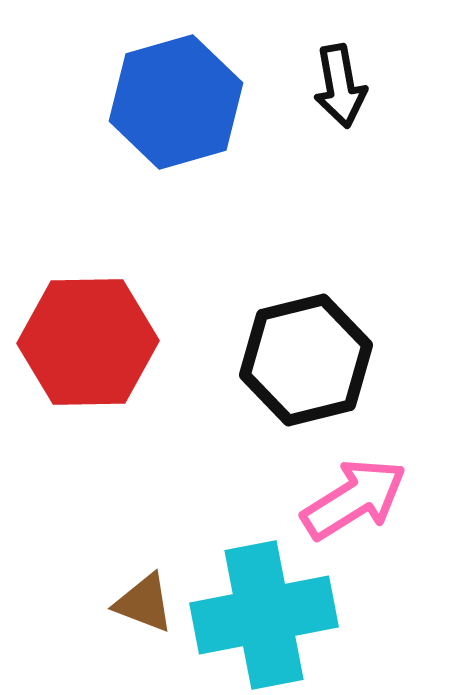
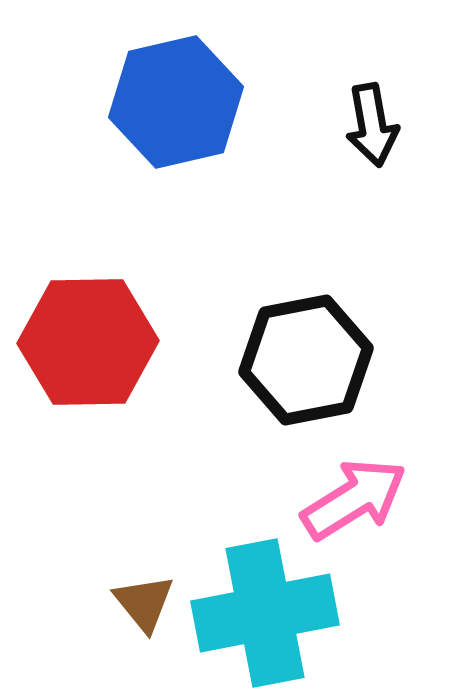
black arrow: moved 32 px right, 39 px down
blue hexagon: rotated 3 degrees clockwise
black hexagon: rotated 3 degrees clockwise
brown triangle: rotated 30 degrees clockwise
cyan cross: moved 1 px right, 2 px up
